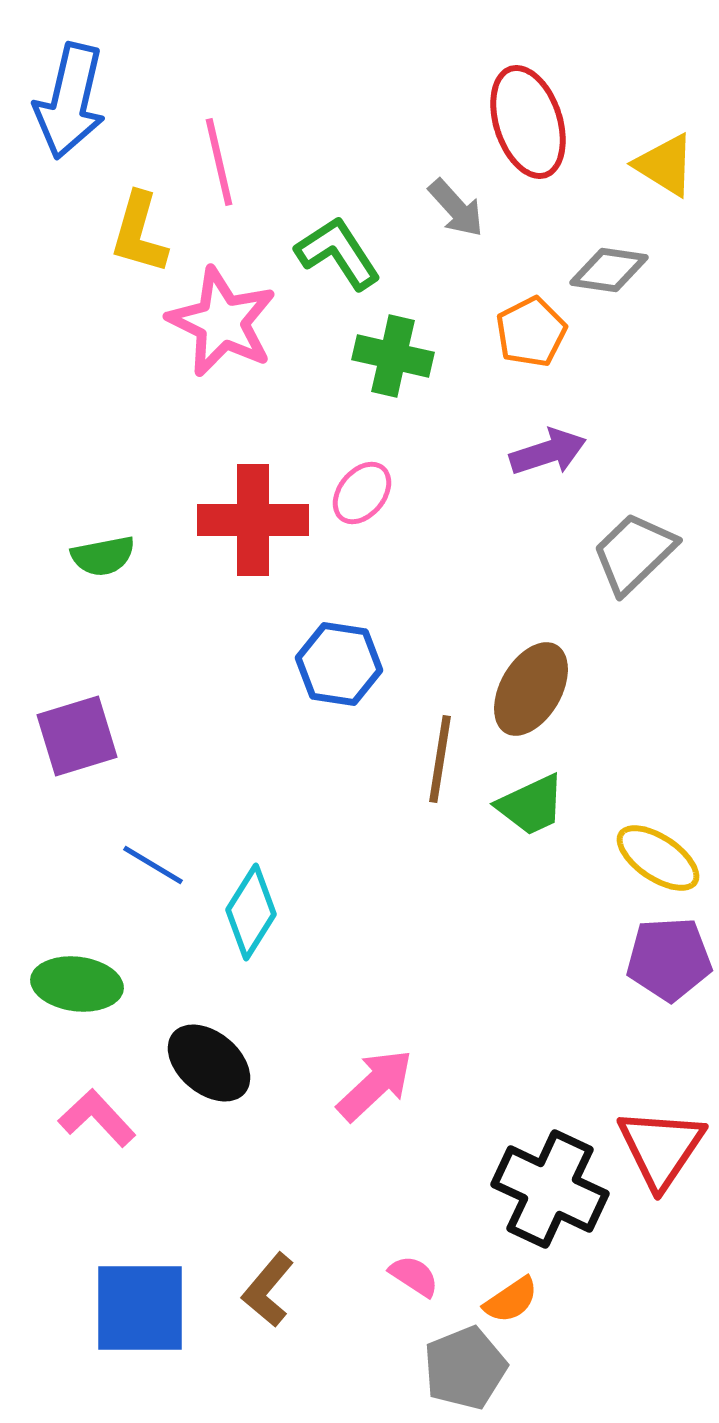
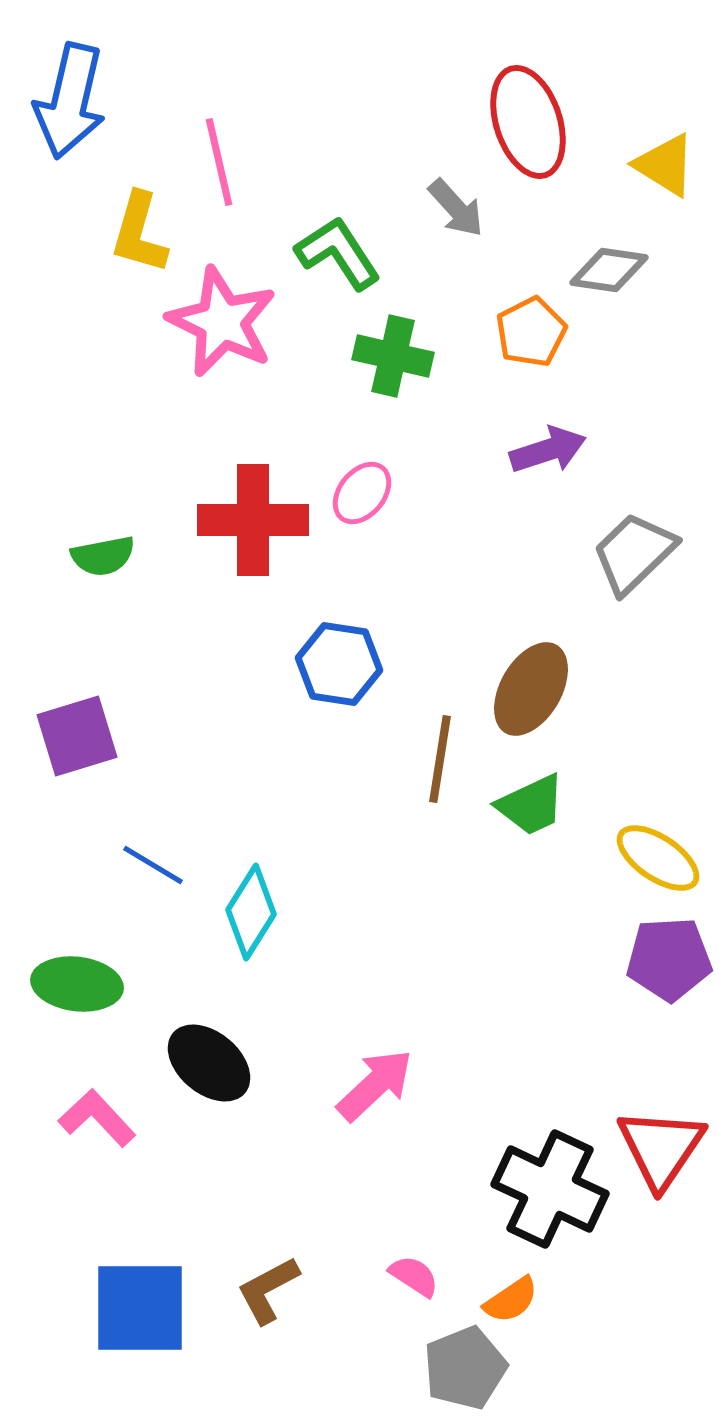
purple arrow: moved 2 px up
brown L-shape: rotated 22 degrees clockwise
